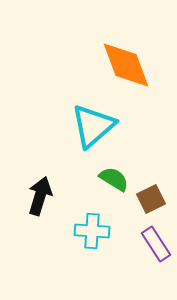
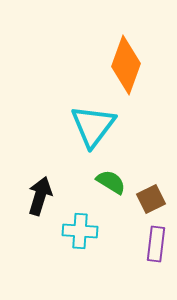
orange diamond: rotated 40 degrees clockwise
cyan triangle: rotated 12 degrees counterclockwise
green semicircle: moved 3 px left, 3 px down
cyan cross: moved 12 px left
purple rectangle: rotated 40 degrees clockwise
